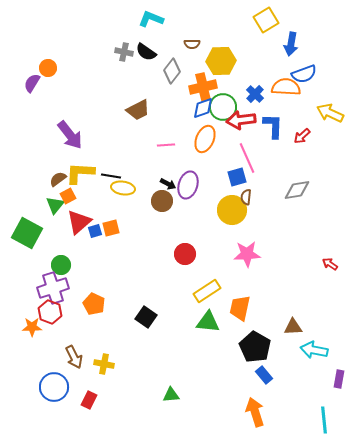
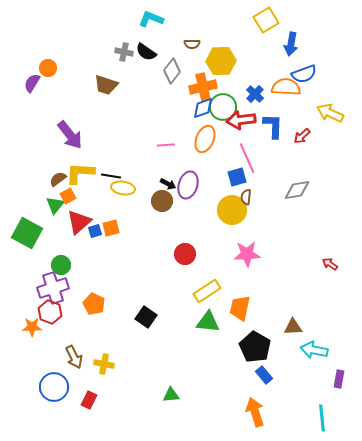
brown trapezoid at (138, 110): moved 32 px left, 25 px up; rotated 45 degrees clockwise
cyan line at (324, 420): moved 2 px left, 2 px up
